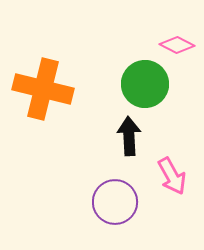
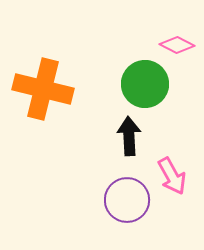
purple circle: moved 12 px right, 2 px up
